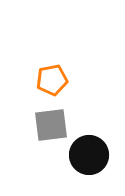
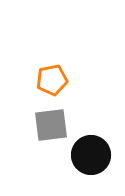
black circle: moved 2 px right
